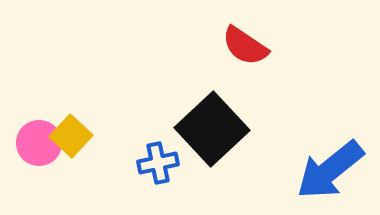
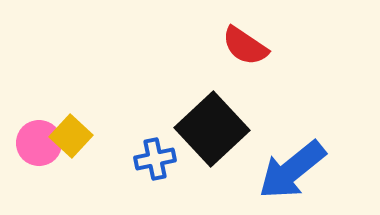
blue cross: moved 3 px left, 4 px up
blue arrow: moved 38 px left
